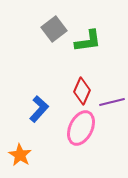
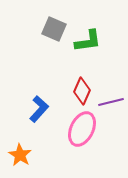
gray square: rotated 30 degrees counterclockwise
purple line: moved 1 px left
pink ellipse: moved 1 px right, 1 px down
